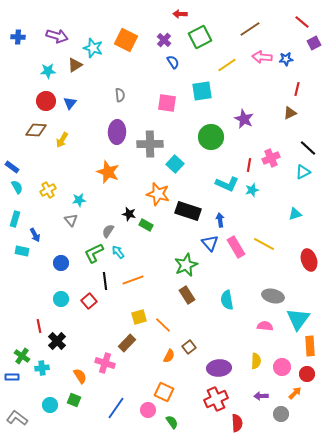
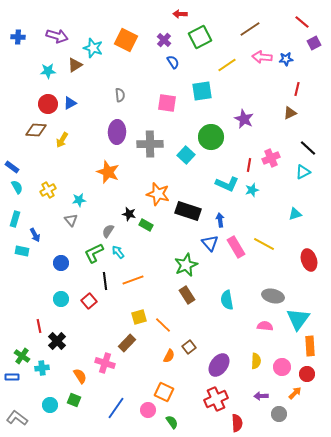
red circle at (46, 101): moved 2 px right, 3 px down
blue triangle at (70, 103): rotated 24 degrees clockwise
cyan square at (175, 164): moved 11 px right, 9 px up
purple ellipse at (219, 368): moved 3 px up; rotated 50 degrees counterclockwise
gray circle at (281, 414): moved 2 px left
